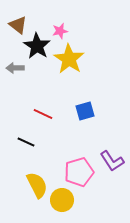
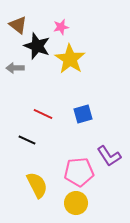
pink star: moved 1 px right, 4 px up
black star: rotated 12 degrees counterclockwise
yellow star: moved 1 px right
blue square: moved 2 px left, 3 px down
black line: moved 1 px right, 2 px up
purple L-shape: moved 3 px left, 5 px up
pink pentagon: rotated 12 degrees clockwise
yellow circle: moved 14 px right, 3 px down
